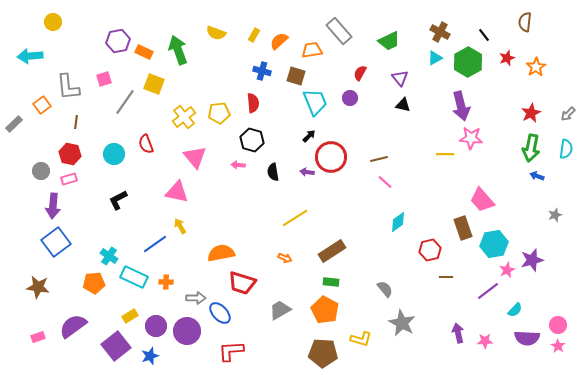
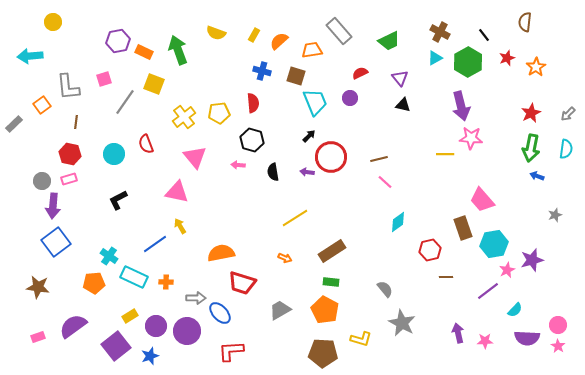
red semicircle at (360, 73): rotated 35 degrees clockwise
gray circle at (41, 171): moved 1 px right, 10 px down
